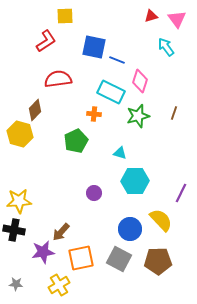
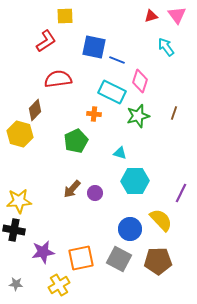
pink triangle: moved 4 px up
cyan rectangle: moved 1 px right
purple circle: moved 1 px right
brown arrow: moved 11 px right, 43 px up
